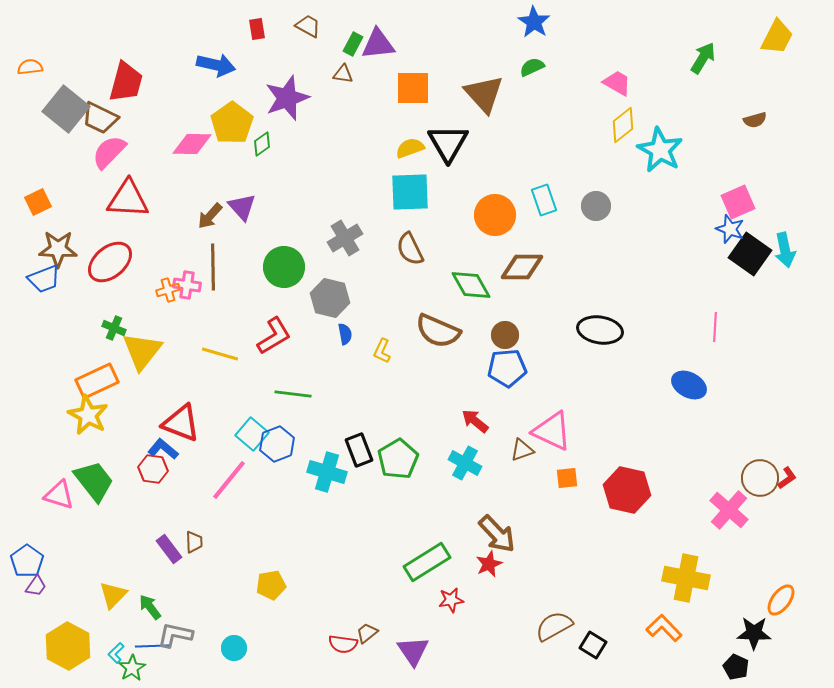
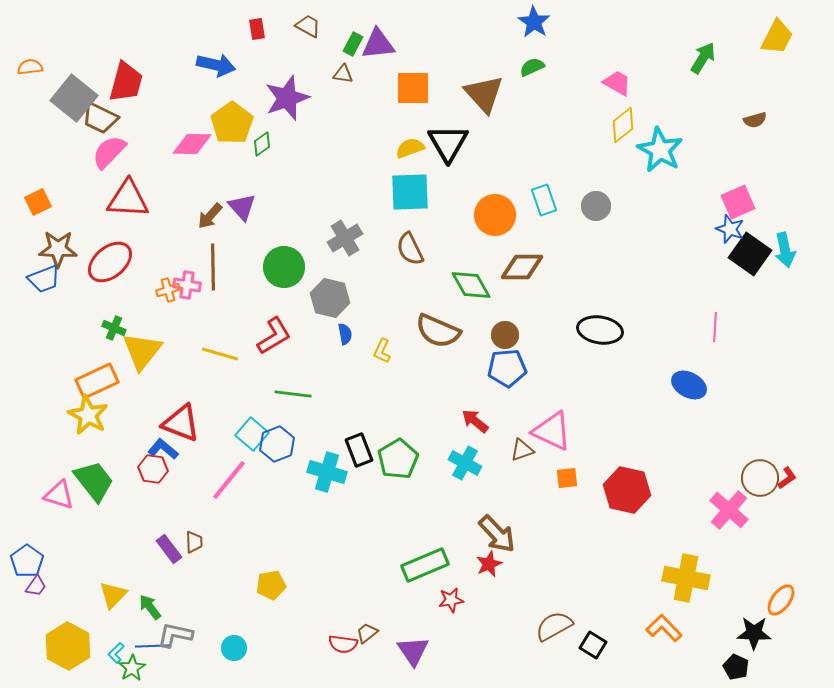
gray square at (66, 109): moved 8 px right, 11 px up
green rectangle at (427, 562): moved 2 px left, 3 px down; rotated 9 degrees clockwise
